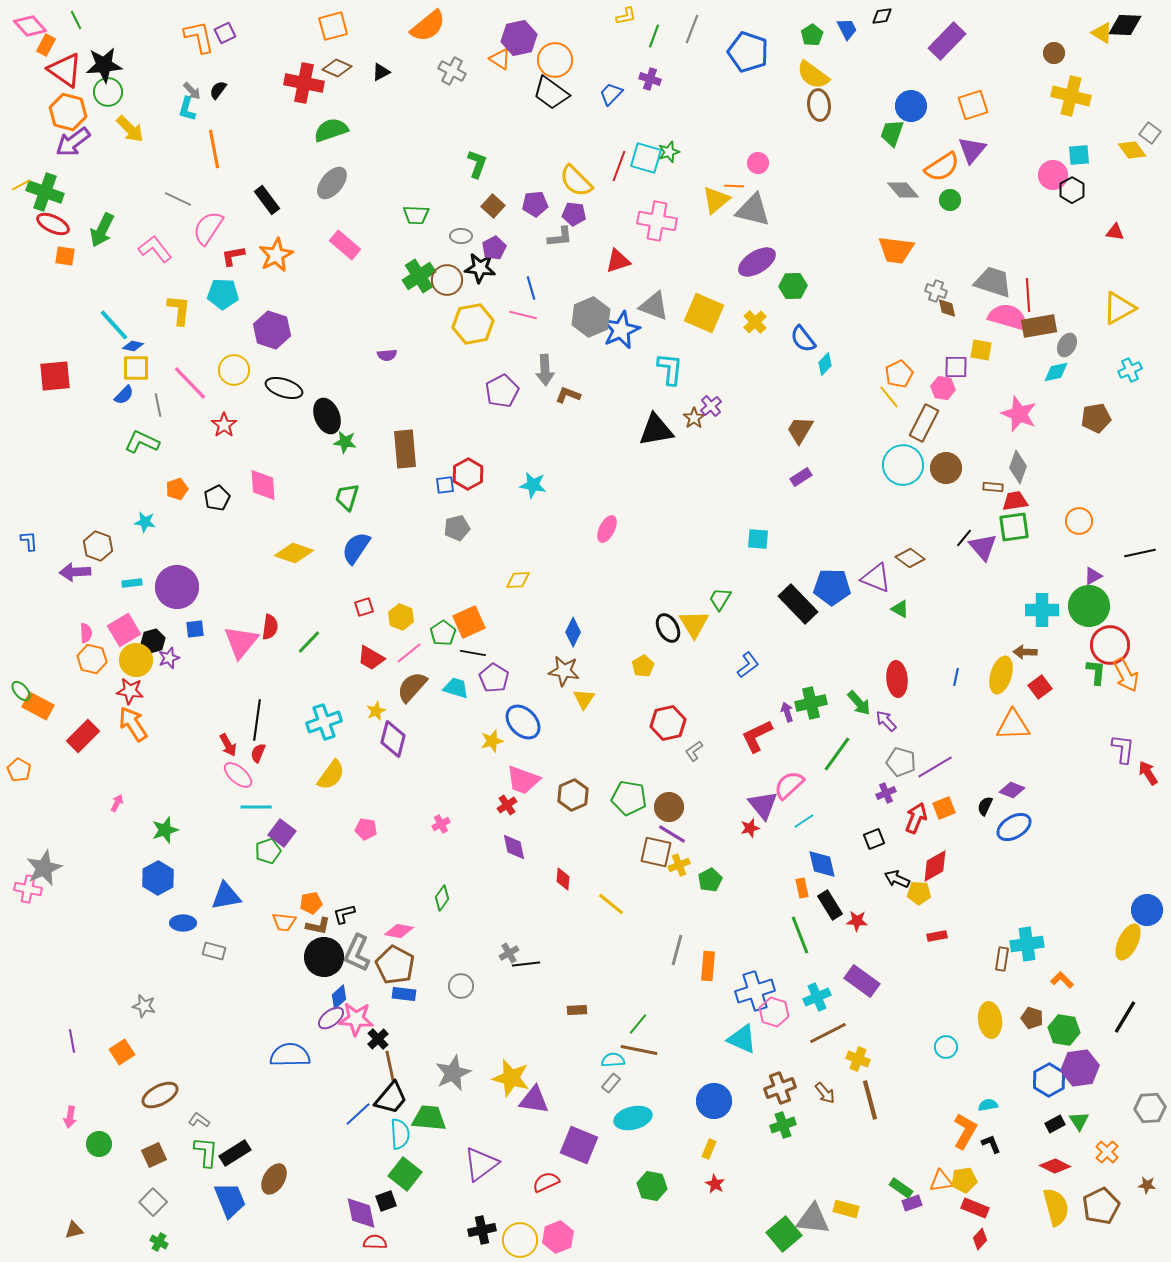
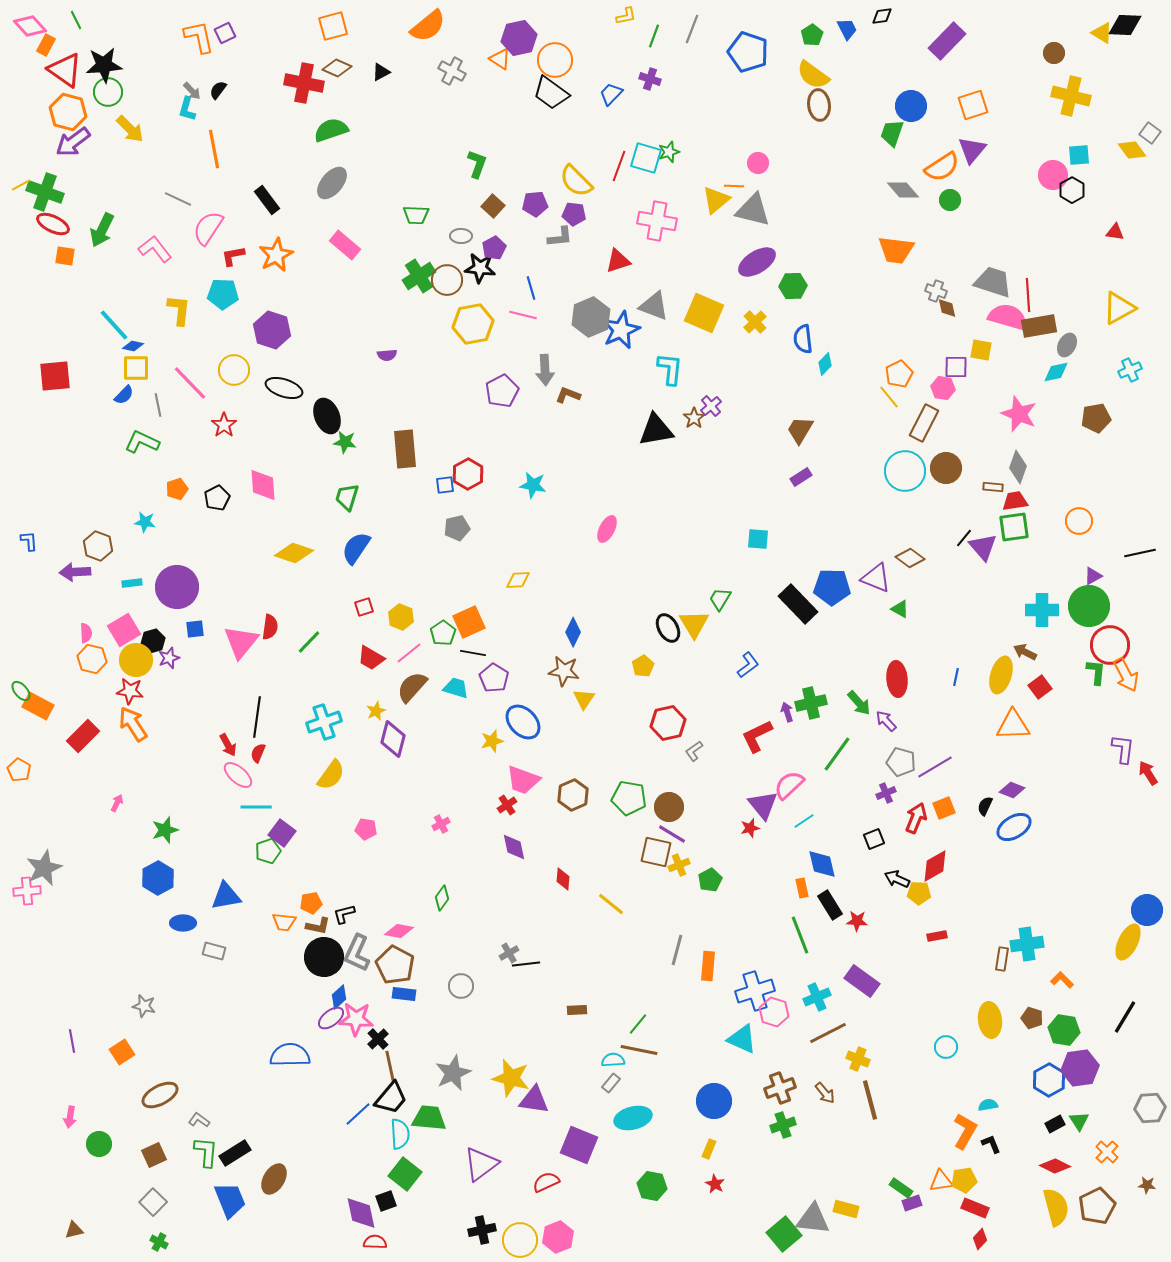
blue semicircle at (803, 339): rotated 32 degrees clockwise
cyan circle at (903, 465): moved 2 px right, 6 px down
brown arrow at (1025, 652): rotated 25 degrees clockwise
black line at (257, 720): moved 3 px up
pink cross at (28, 889): moved 1 px left, 2 px down; rotated 16 degrees counterclockwise
brown pentagon at (1101, 1206): moved 4 px left
